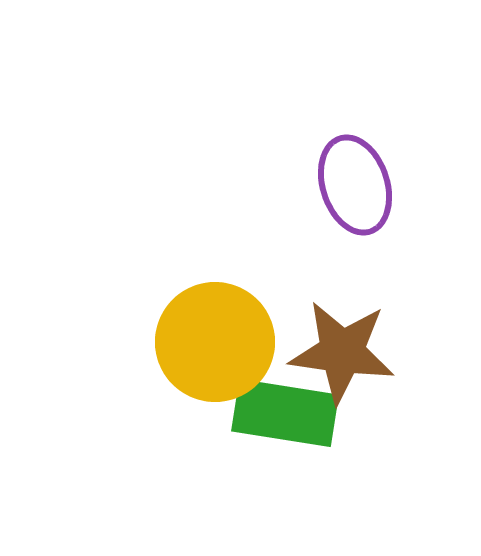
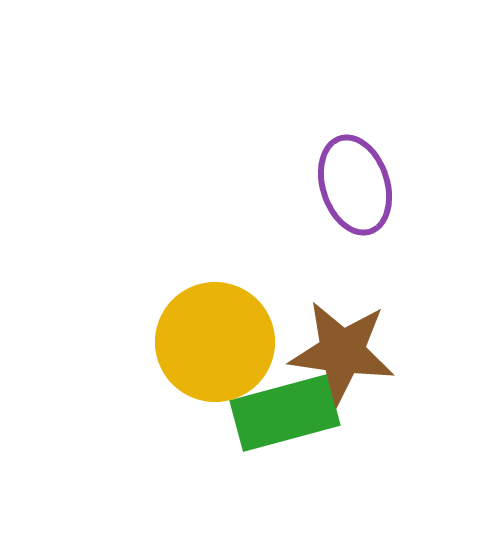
green rectangle: rotated 24 degrees counterclockwise
